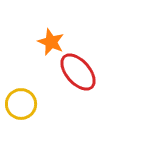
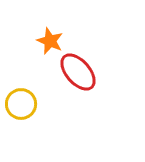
orange star: moved 1 px left, 1 px up
